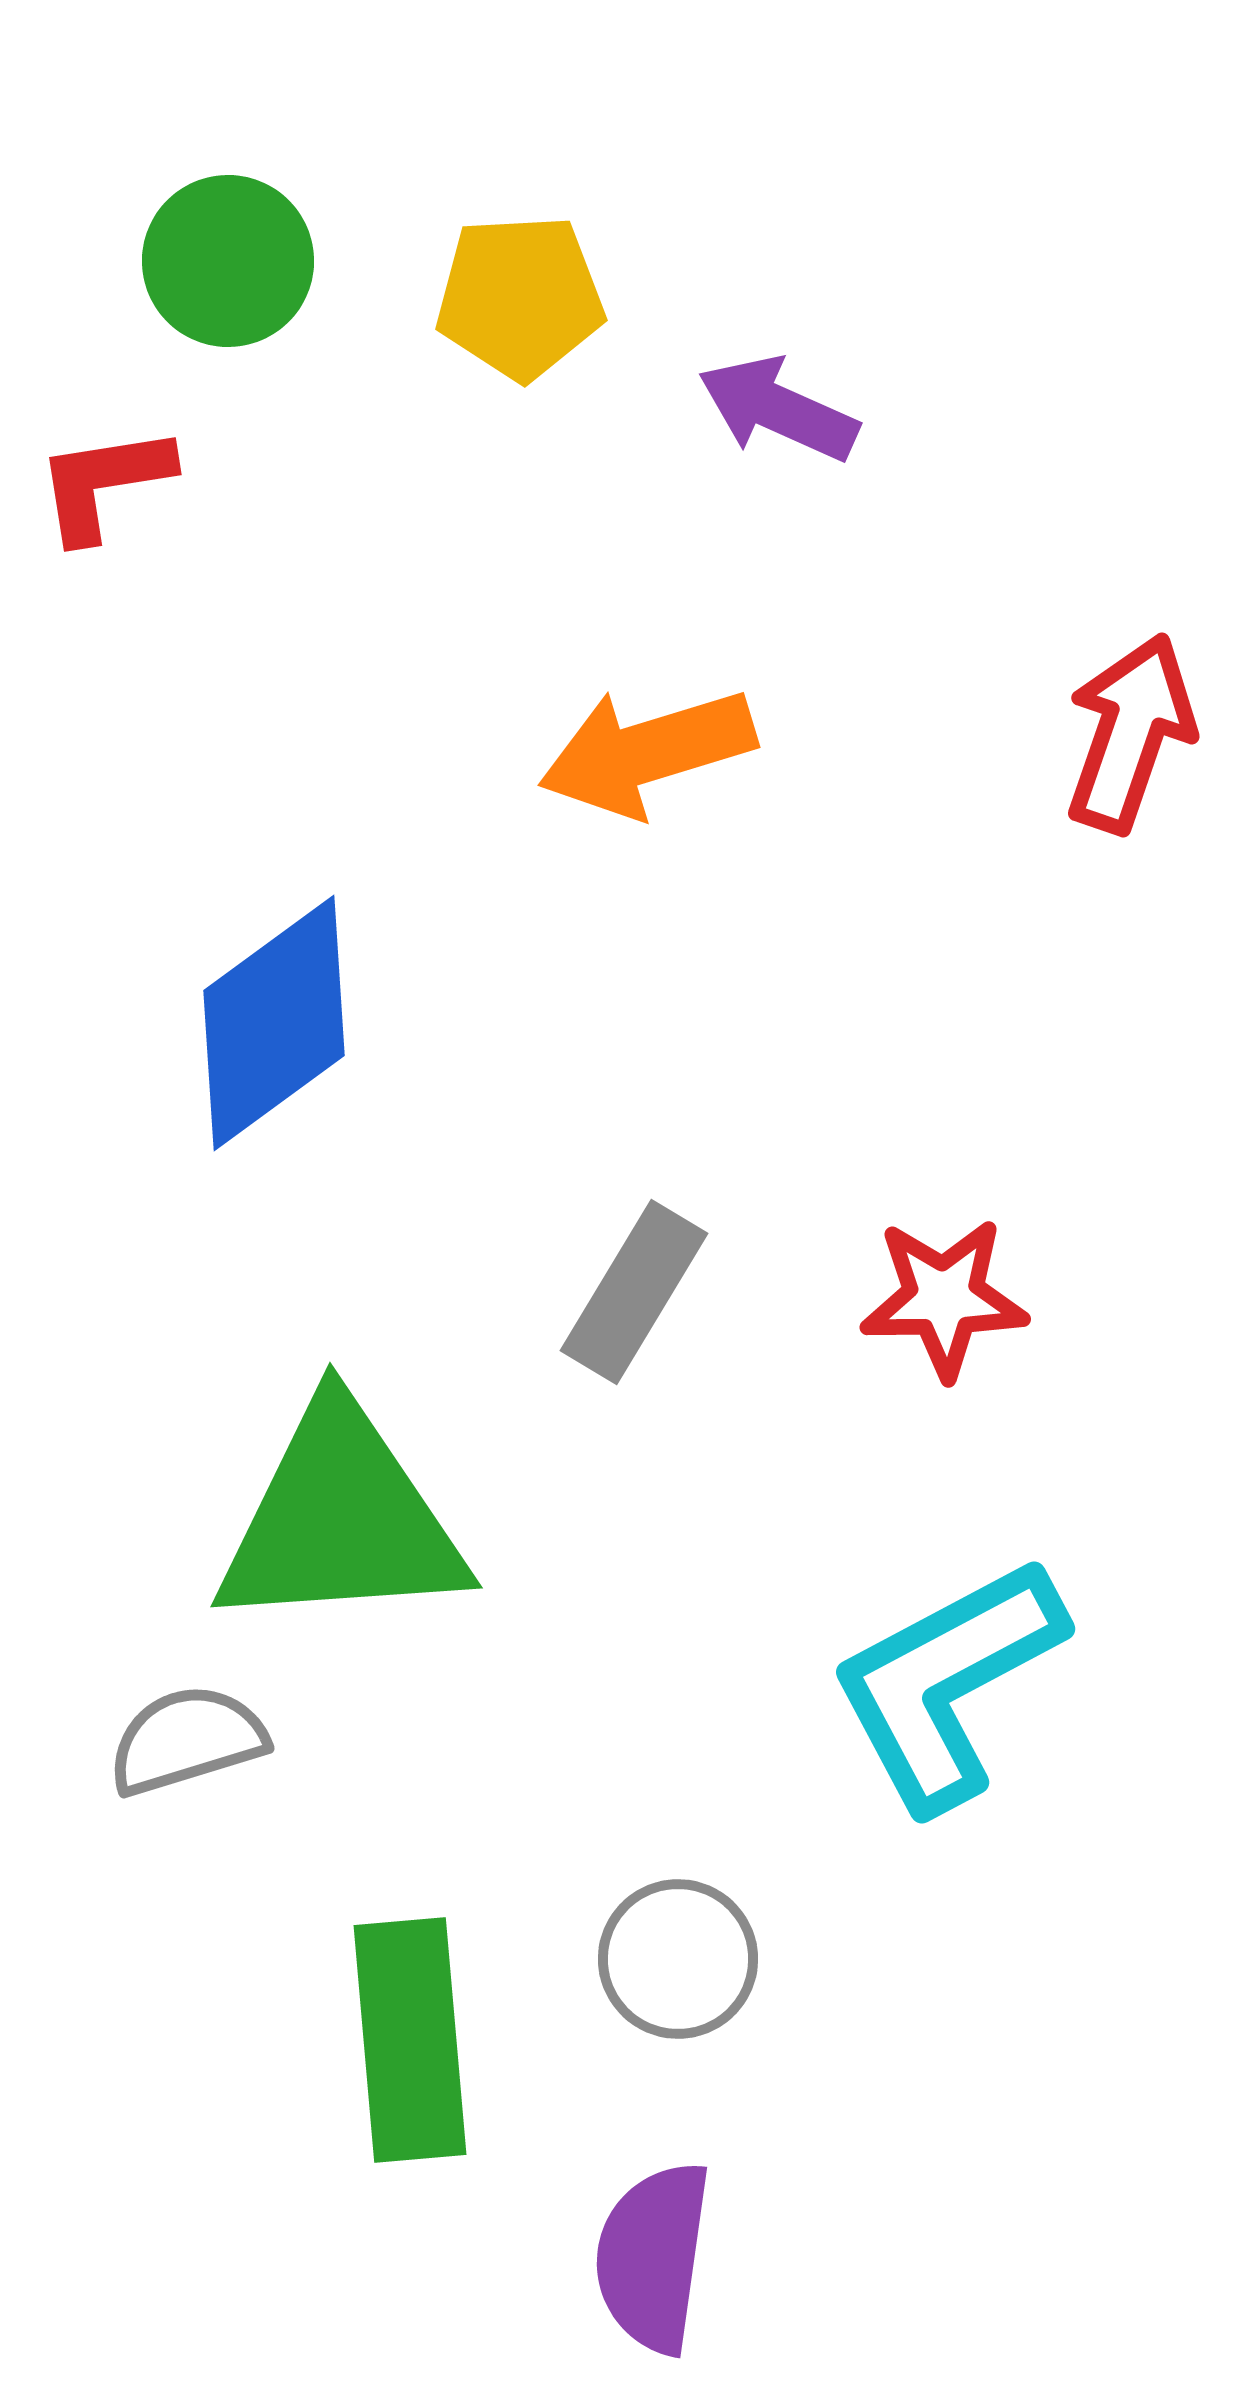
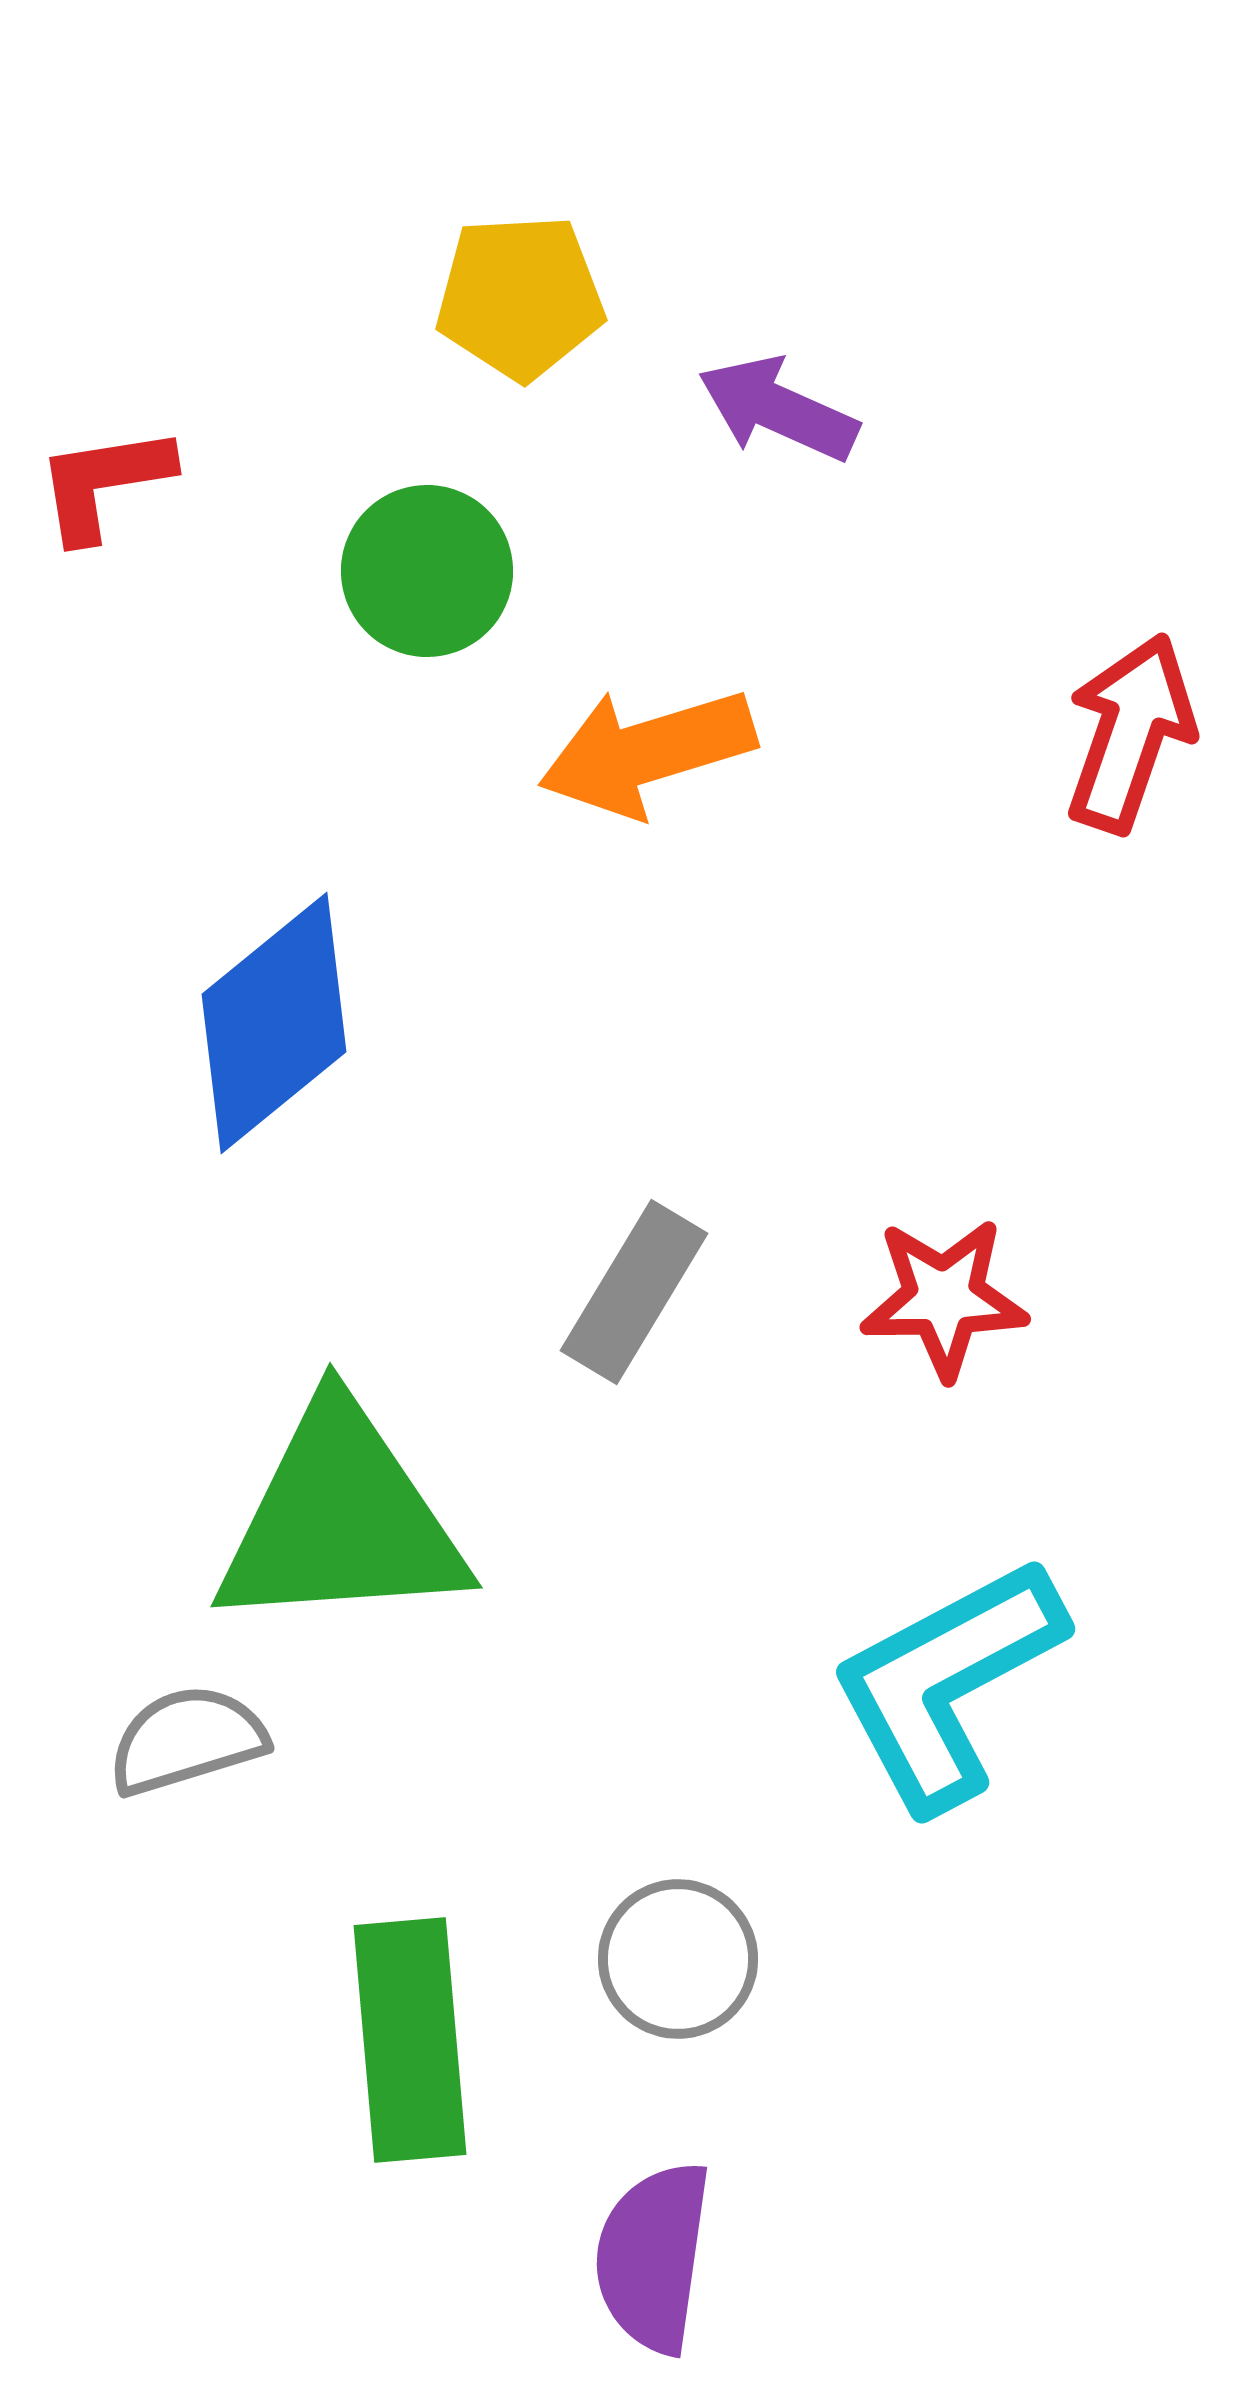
green circle: moved 199 px right, 310 px down
blue diamond: rotated 3 degrees counterclockwise
